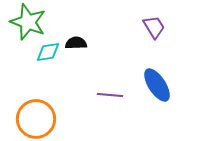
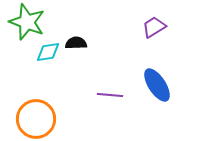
green star: moved 1 px left
purple trapezoid: rotated 90 degrees counterclockwise
